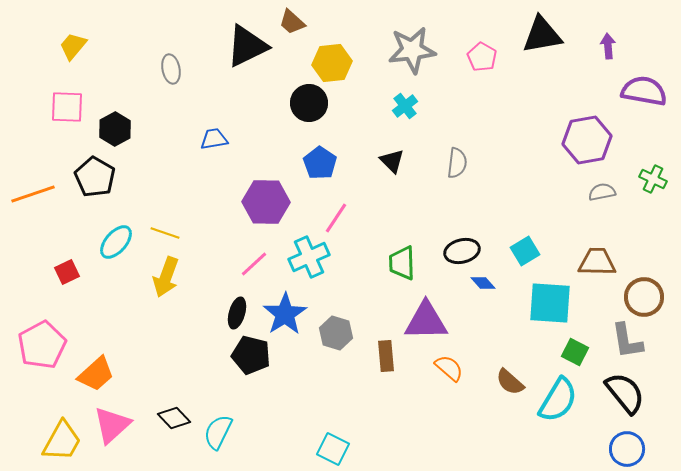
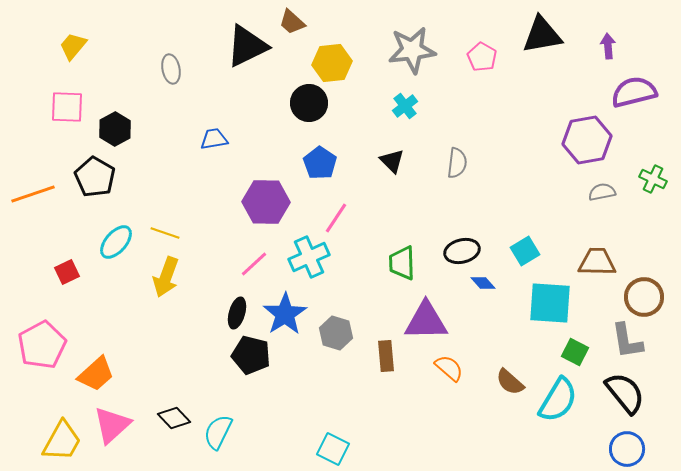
purple semicircle at (644, 91): moved 10 px left, 1 px down; rotated 24 degrees counterclockwise
